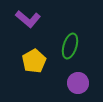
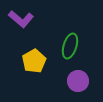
purple L-shape: moved 7 px left
purple circle: moved 2 px up
